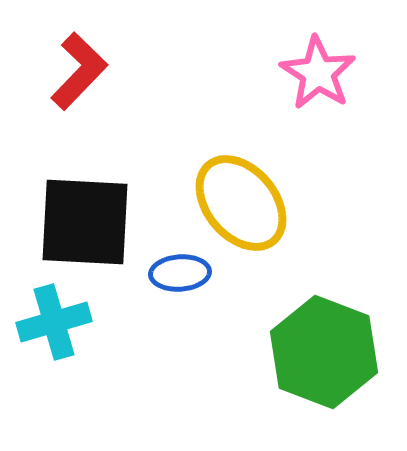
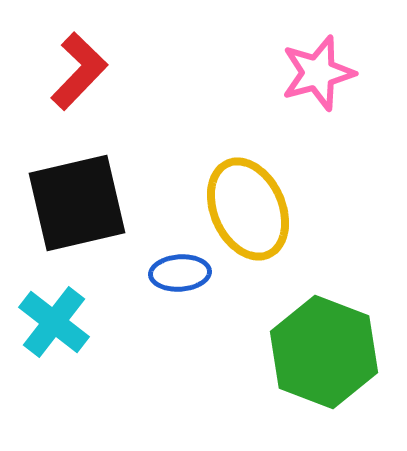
pink star: rotated 24 degrees clockwise
yellow ellipse: moved 7 px right, 6 px down; rotated 16 degrees clockwise
black square: moved 8 px left, 19 px up; rotated 16 degrees counterclockwise
cyan cross: rotated 36 degrees counterclockwise
